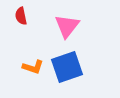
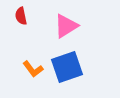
pink triangle: moved 1 px left; rotated 20 degrees clockwise
orange L-shape: moved 2 px down; rotated 35 degrees clockwise
